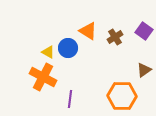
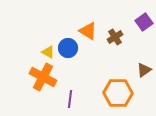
purple square: moved 9 px up; rotated 18 degrees clockwise
orange hexagon: moved 4 px left, 3 px up
